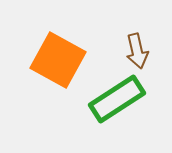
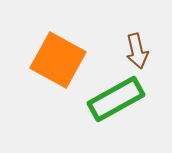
green rectangle: moved 1 px left; rotated 4 degrees clockwise
